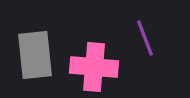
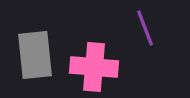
purple line: moved 10 px up
